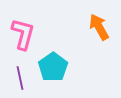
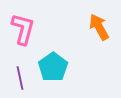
pink L-shape: moved 5 px up
